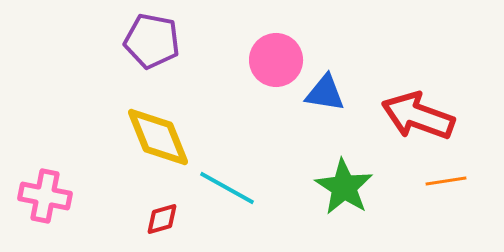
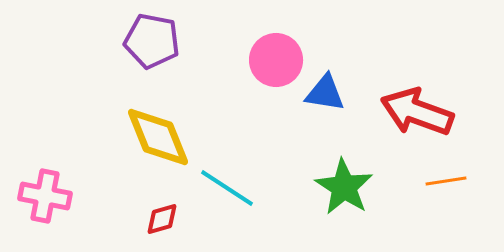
red arrow: moved 1 px left, 4 px up
cyan line: rotated 4 degrees clockwise
